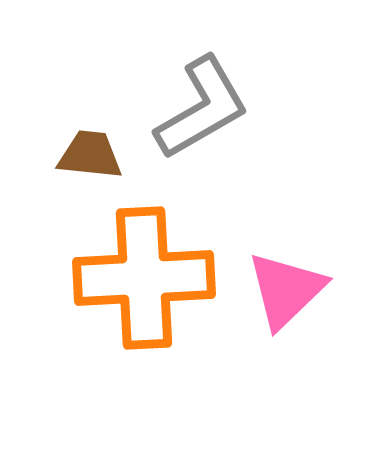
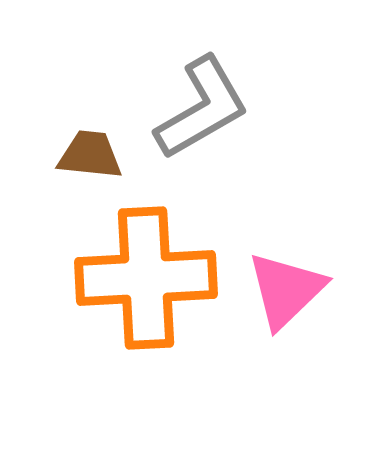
orange cross: moved 2 px right
